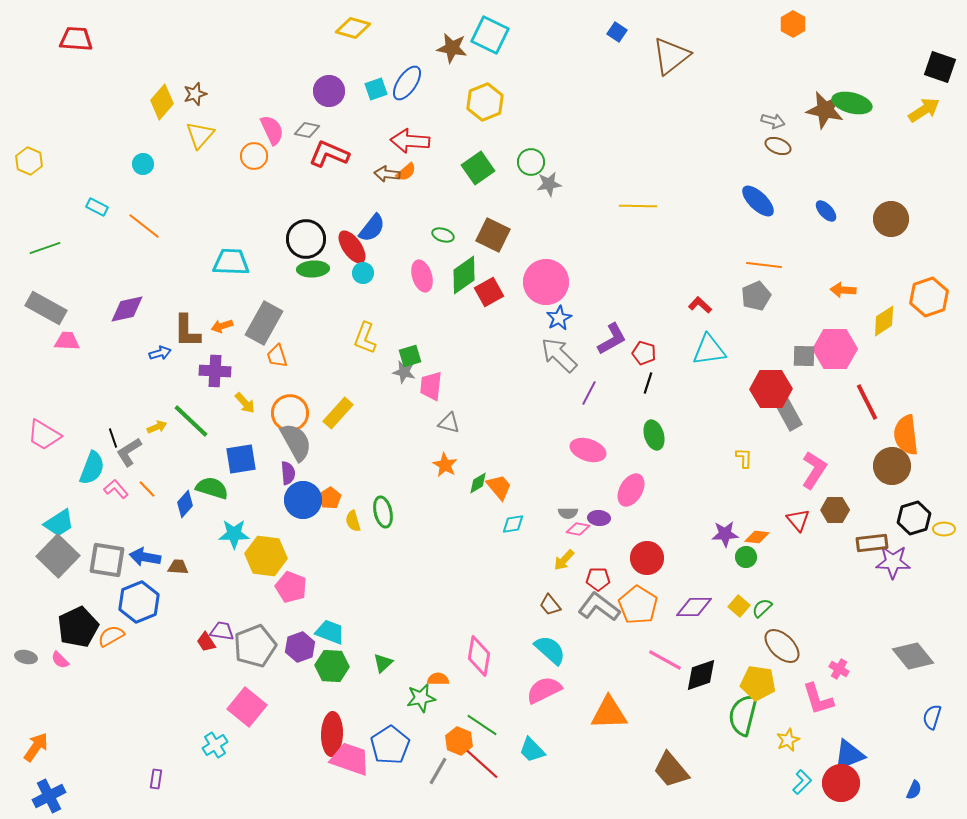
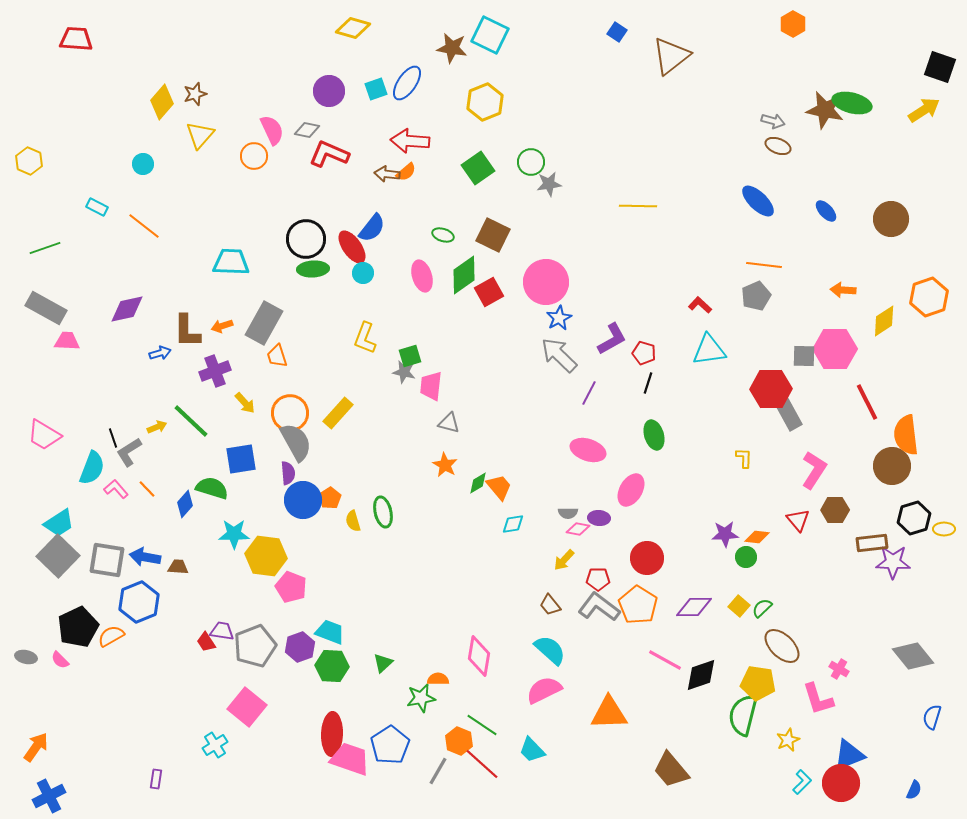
purple cross at (215, 371): rotated 24 degrees counterclockwise
